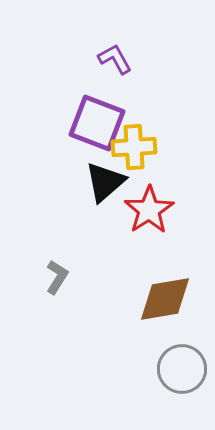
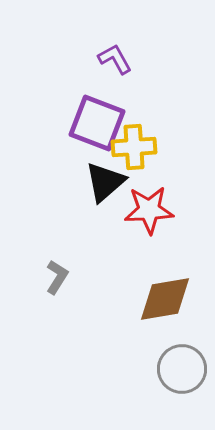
red star: rotated 30 degrees clockwise
